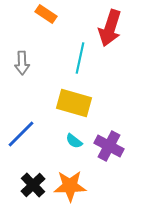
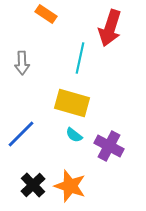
yellow rectangle: moved 2 px left
cyan semicircle: moved 6 px up
orange star: rotated 20 degrees clockwise
